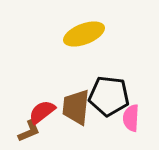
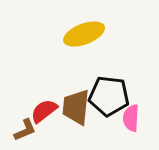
red semicircle: moved 2 px right, 1 px up
brown L-shape: moved 4 px left, 1 px up
